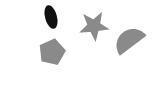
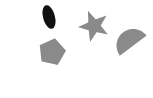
black ellipse: moved 2 px left
gray star: rotated 20 degrees clockwise
